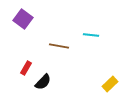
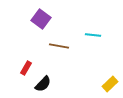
purple square: moved 18 px right
cyan line: moved 2 px right
black semicircle: moved 2 px down
